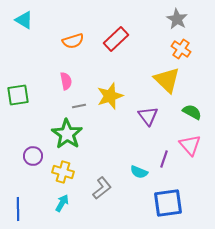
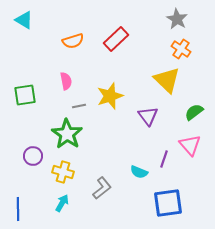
green square: moved 7 px right
green semicircle: moved 2 px right; rotated 66 degrees counterclockwise
